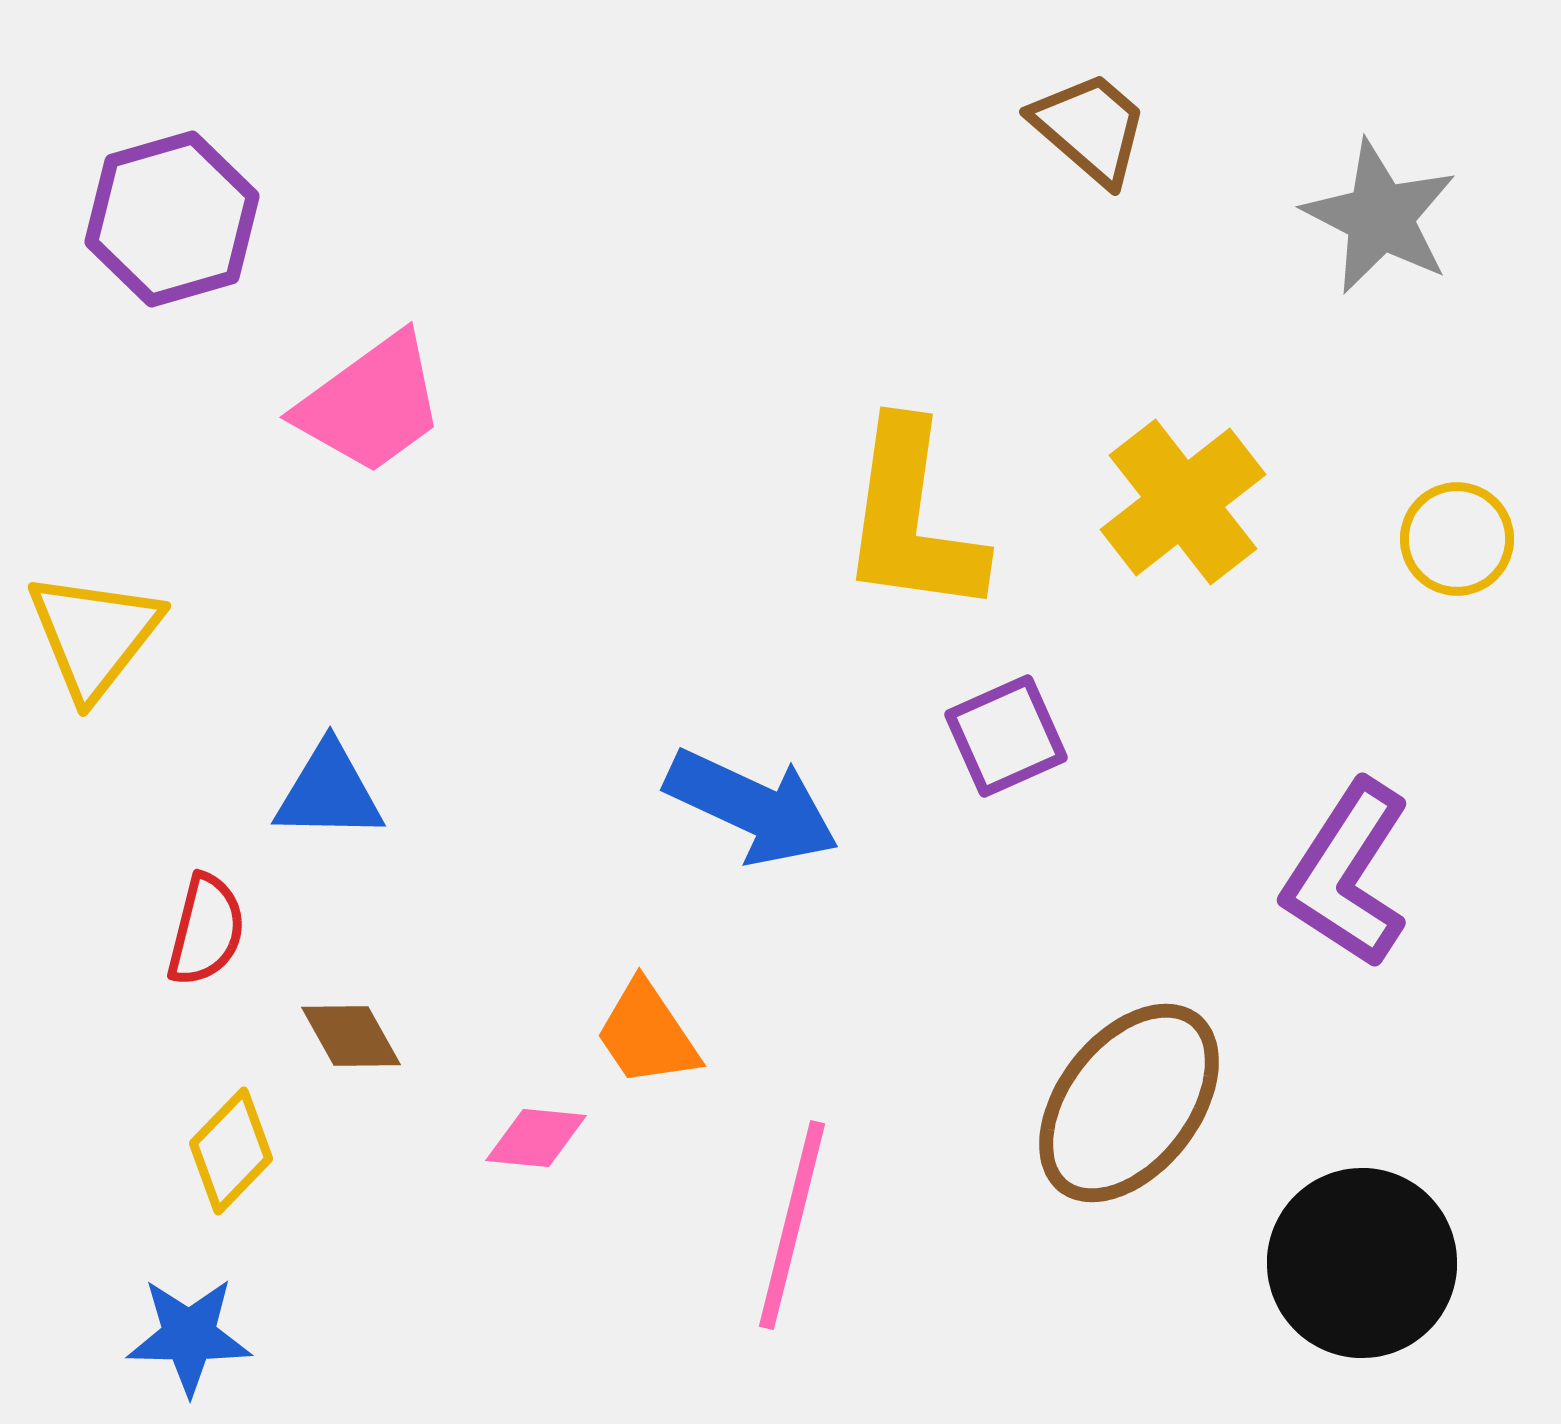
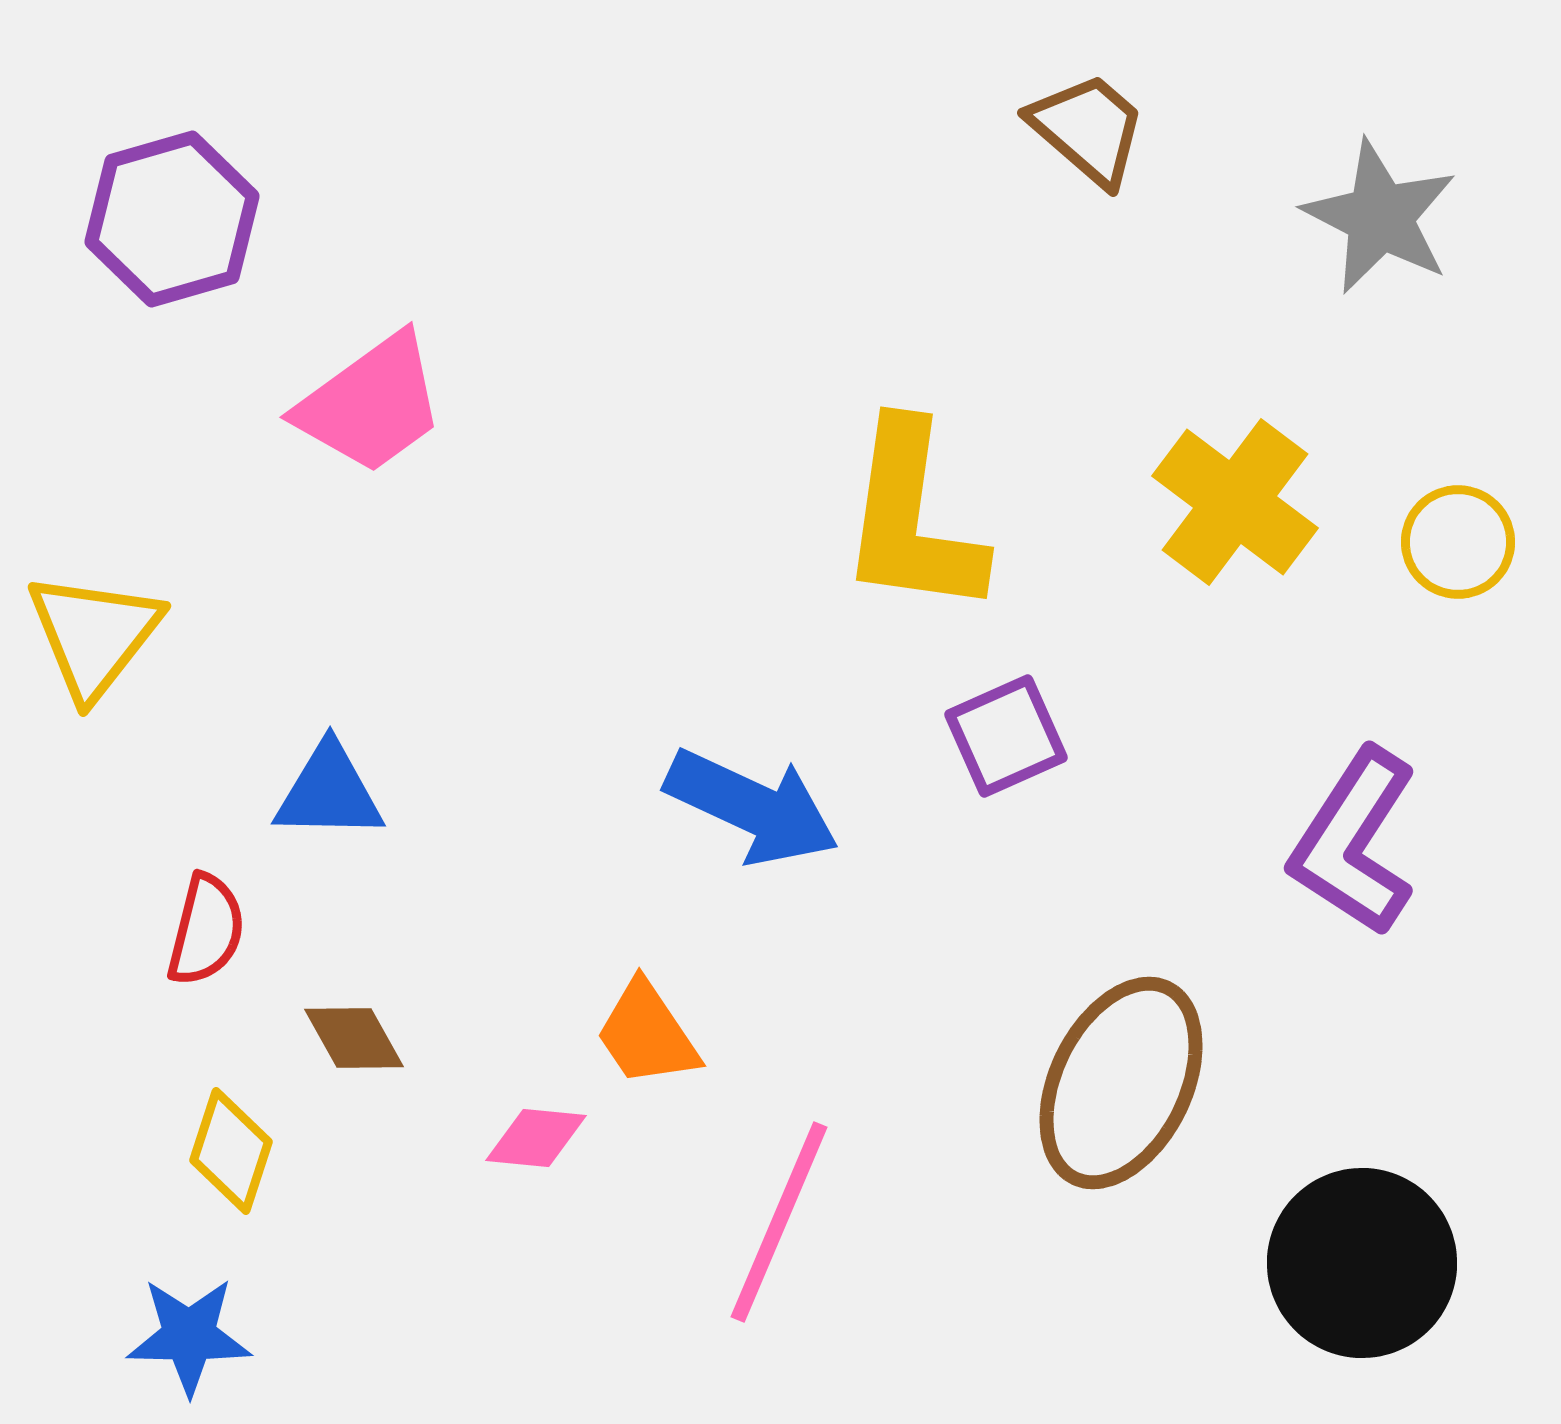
brown trapezoid: moved 2 px left, 1 px down
yellow cross: moved 52 px right; rotated 15 degrees counterclockwise
yellow circle: moved 1 px right, 3 px down
purple L-shape: moved 7 px right, 32 px up
brown diamond: moved 3 px right, 2 px down
brown ellipse: moved 8 px left, 20 px up; rotated 12 degrees counterclockwise
yellow diamond: rotated 26 degrees counterclockwise
pink line: moved 13 px left, 3 px up; rotated 9 degrees clockwise
